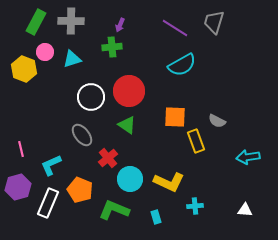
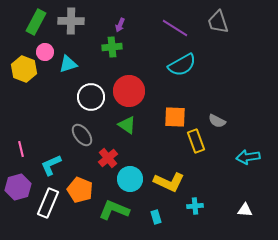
gray trapezoid: moved 4 px right; rotated 35 degrees counterclockwise
cyan triangle: moved 4 px left, 5 px down
